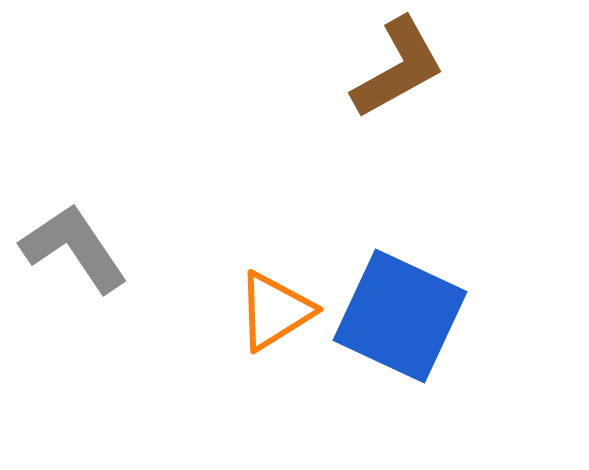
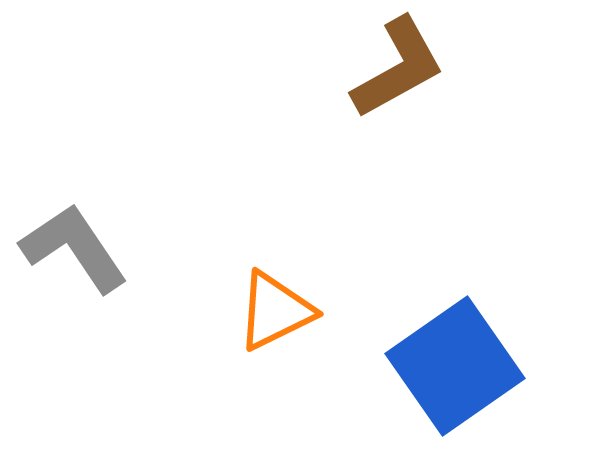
orange triangle: rotated 6 degrees clockwise
blue square: moved 55 px right, 50 px down; rotated 30 degrees clockwise
